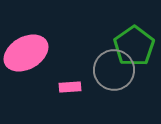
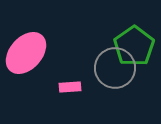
pink ellipse: rotated 18 degrees counterclockwise
gray circle: moved 1 px right, 2 px up
